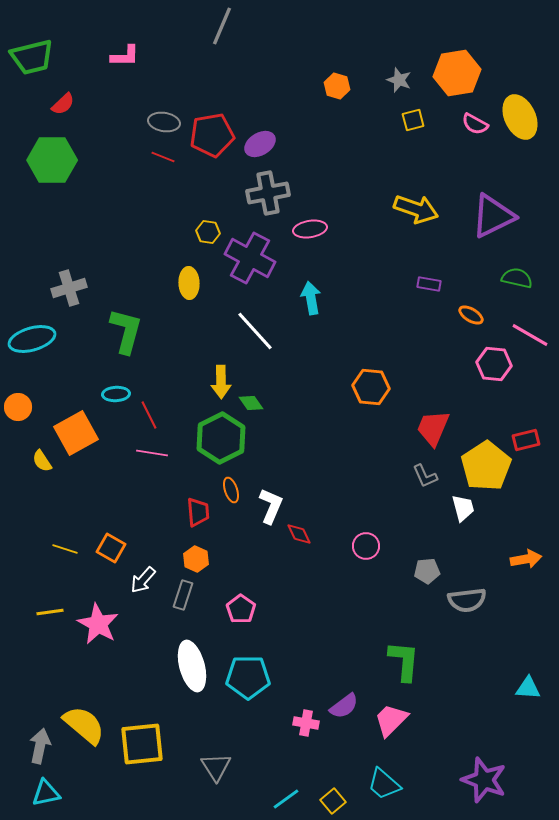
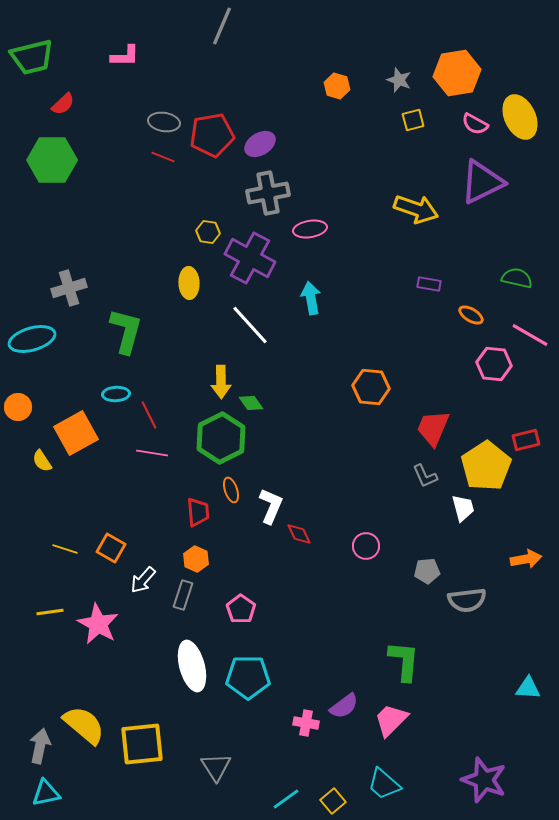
purple triangle at (493, 216): moved 11 px left, 34 px up
white line at (255, 331): moved 5 px left, 6 px up
